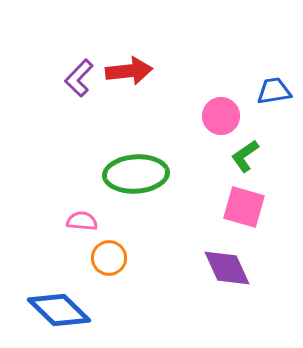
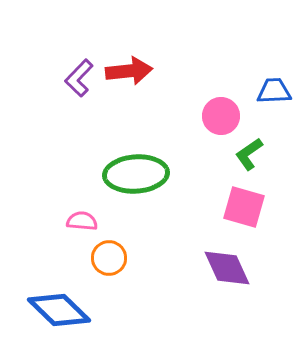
blue trapezoid: rotated 6 degrees clockwise
green L-shape: moved 4 px right, 2 px up
